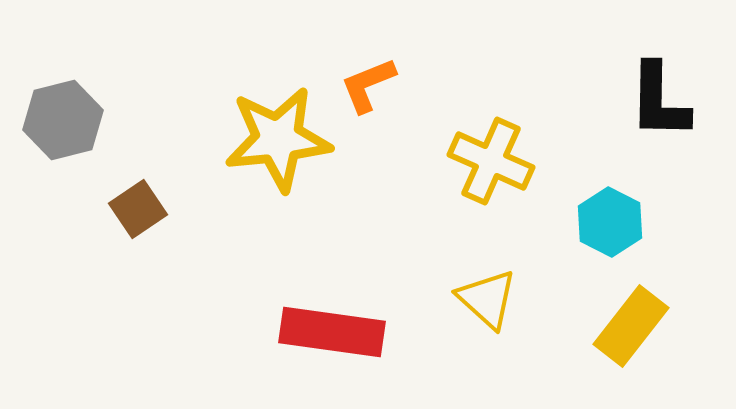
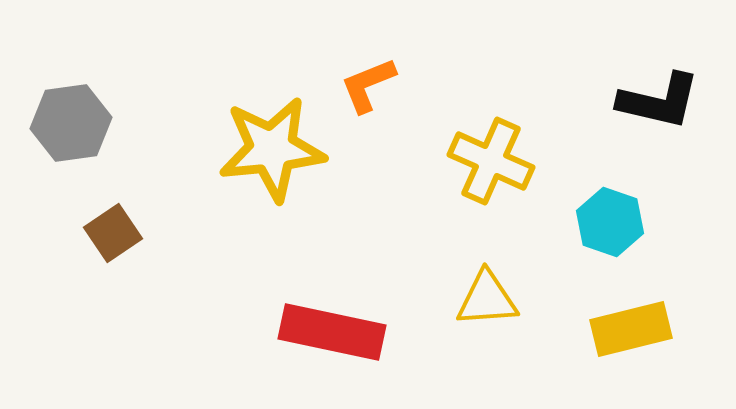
black L-shape: rotated 78 degrees counterclockwise
gray hexagon: moved 8 px right, 3 px down; rotated 6 degrees clockwise
yellow star: moved 6 px left, 10 px down
brown square: moved 25 px left, 24 px down
cyan hexagon: rotated 8 degrees counterclockwise
yellow triangle: rotated 46 degrees counterclockwise
yellow rectangle: moved 3 px down; rotated 38 degrees clockwise
red rectangle: rotated 4 degrees clockwise
